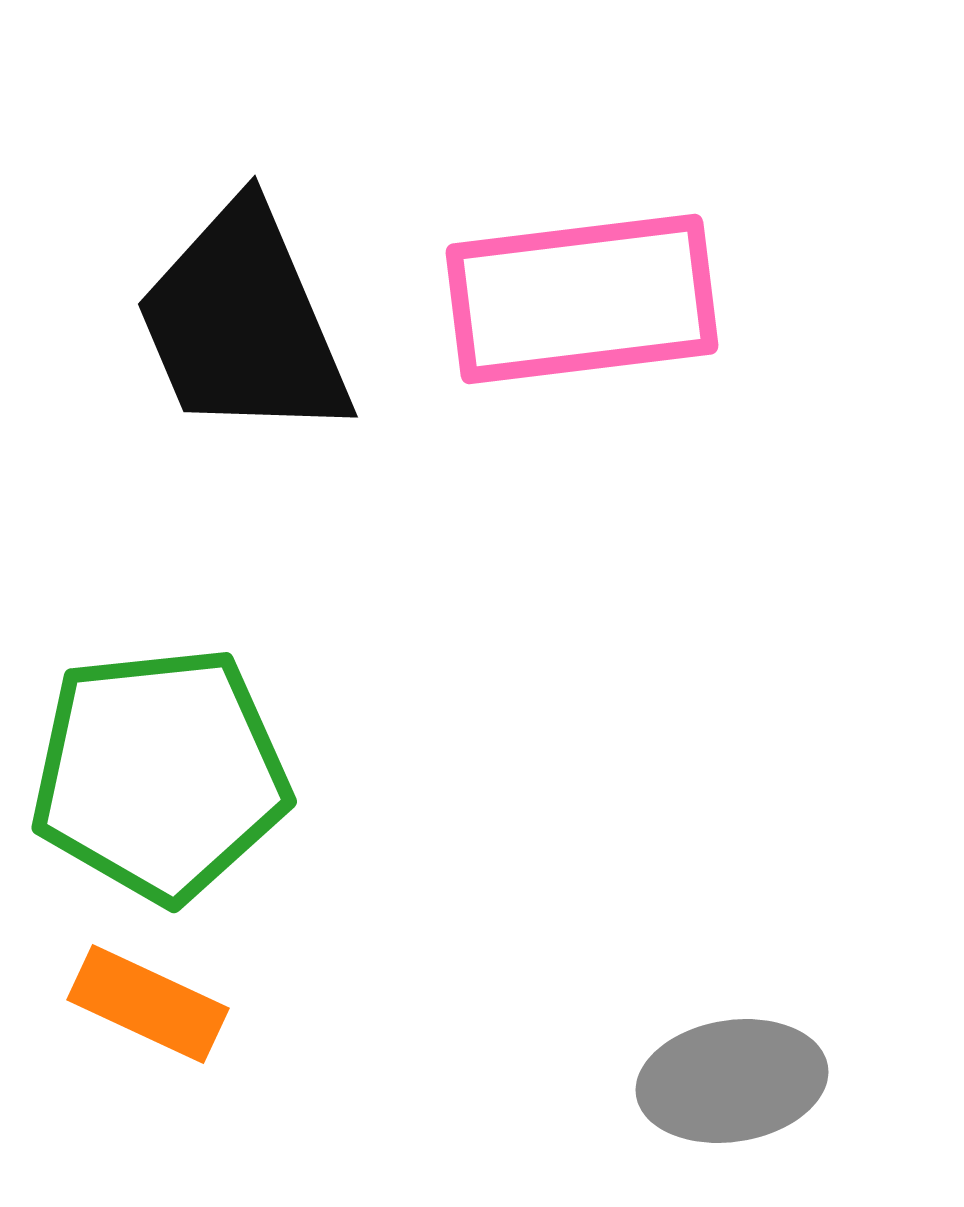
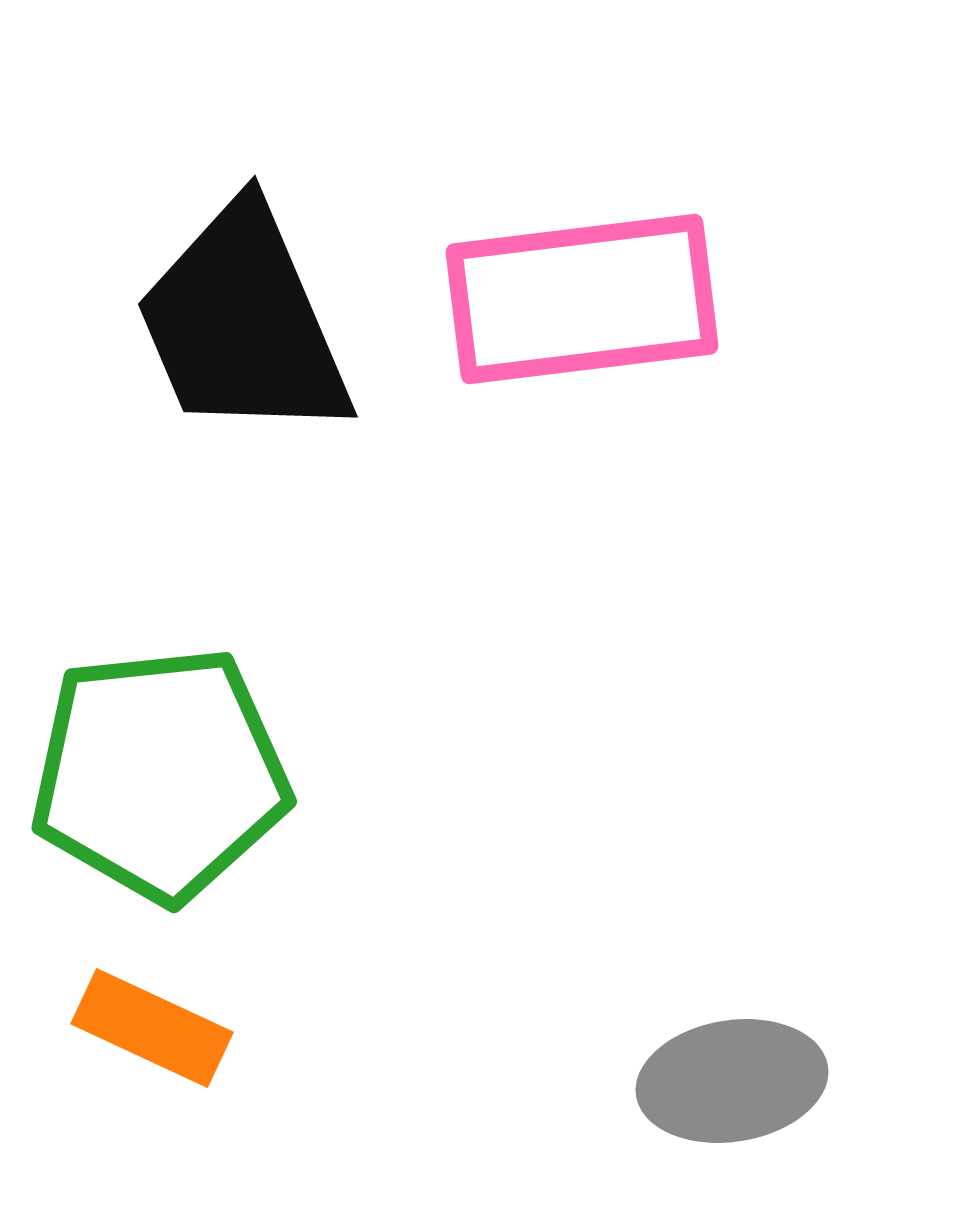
orange rectangle: moved 4 px right, 24 px down
